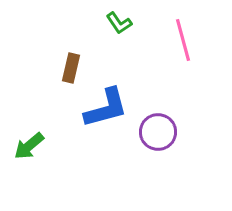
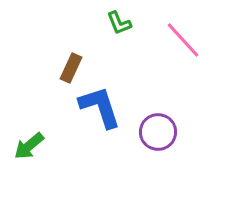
green L-shape: rotated 12 degrees clockwise
pink line: rotated 27 degrees counterclockwise
brown rectangle: rotated 12 degrees clockwise
blue L-shape: moved 6 px left, 1 px up; rotated 93 degrees counterclockwise
